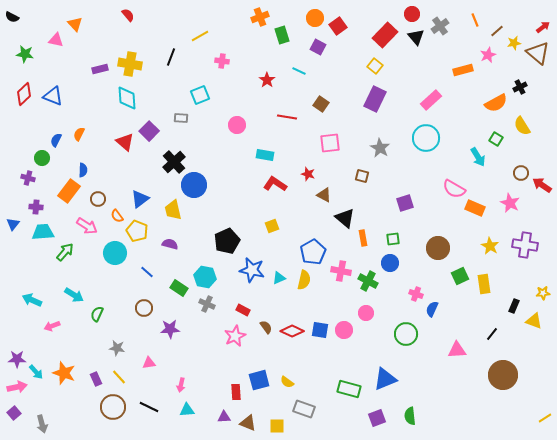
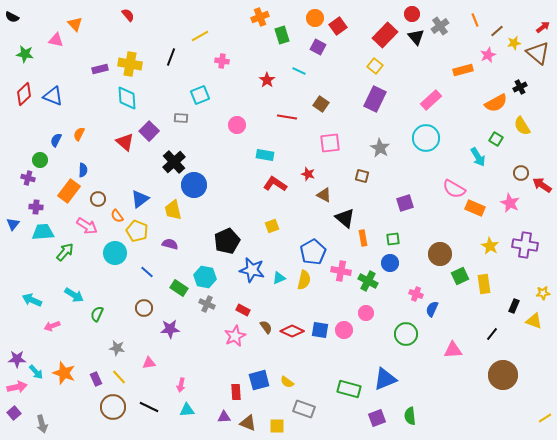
green circle at (42, 158): moved 2 px left, 2 px down
brown circle at (438, 248): moved 2 px right, 6 px down
pink triangle at (457, 350): moved 4 px left
